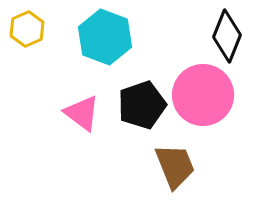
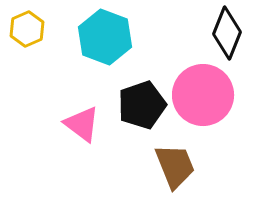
black diamond: moved 3 px up
pink triangle: moved 11 px down
